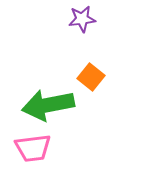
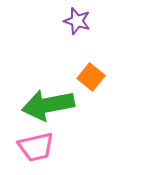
purple star: moved 5 px left, 2 px down; rotated 24 degrees clockwise
pink trapezoid: moved 3 px right, 1 px up; rotated 6 degrees counterclockwise
